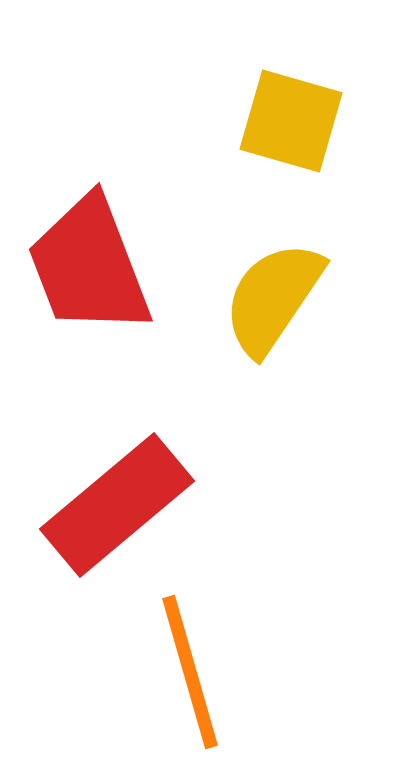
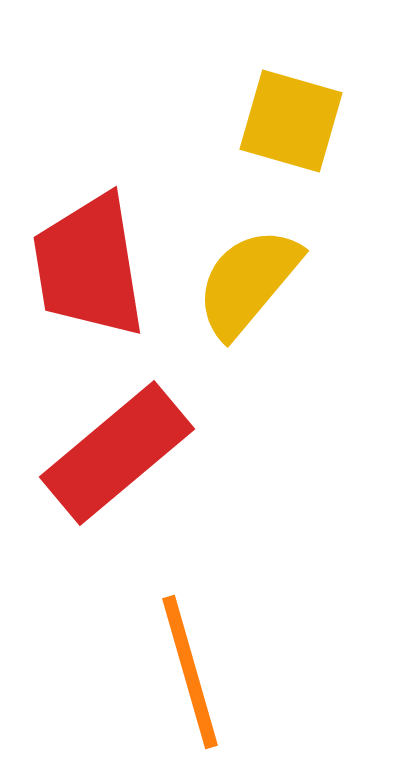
red trapezoid: rotated 12 degrees clockwise
yellow semicircle: moved 25 px left, 16 px up; rotated 6 degrees clockwise
red rectangle: moved 52 px up
